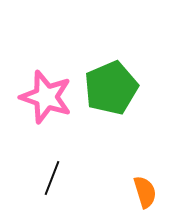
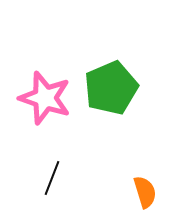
pink star: moved 1 px left, 1 px down
